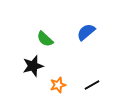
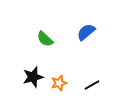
black star: moved 11 px down
orange star: moved 1 px right, 2 px up
